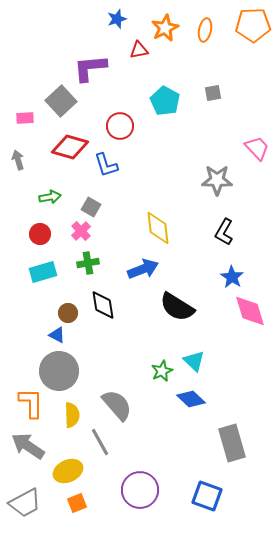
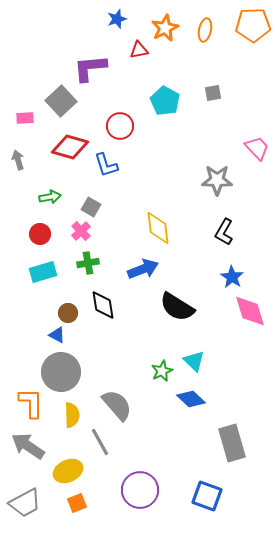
gray circle at (59, 371): moved 2 px right, 1 px down
